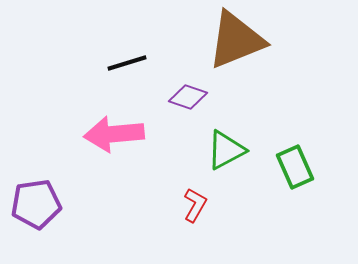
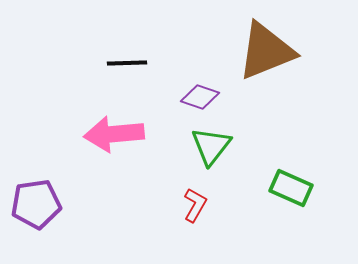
brown triangle: moved 30 px right, 11 px down
black line: rotated 15 degrees clockwise
purple diamond: moved 12 px right
green triangle: moved 15 px left, 4 px up; rotated 24 degrees counterclockwise
green rectangle: moved 4 px left, 21 px down; rotated 42 degrees counterclockwise
